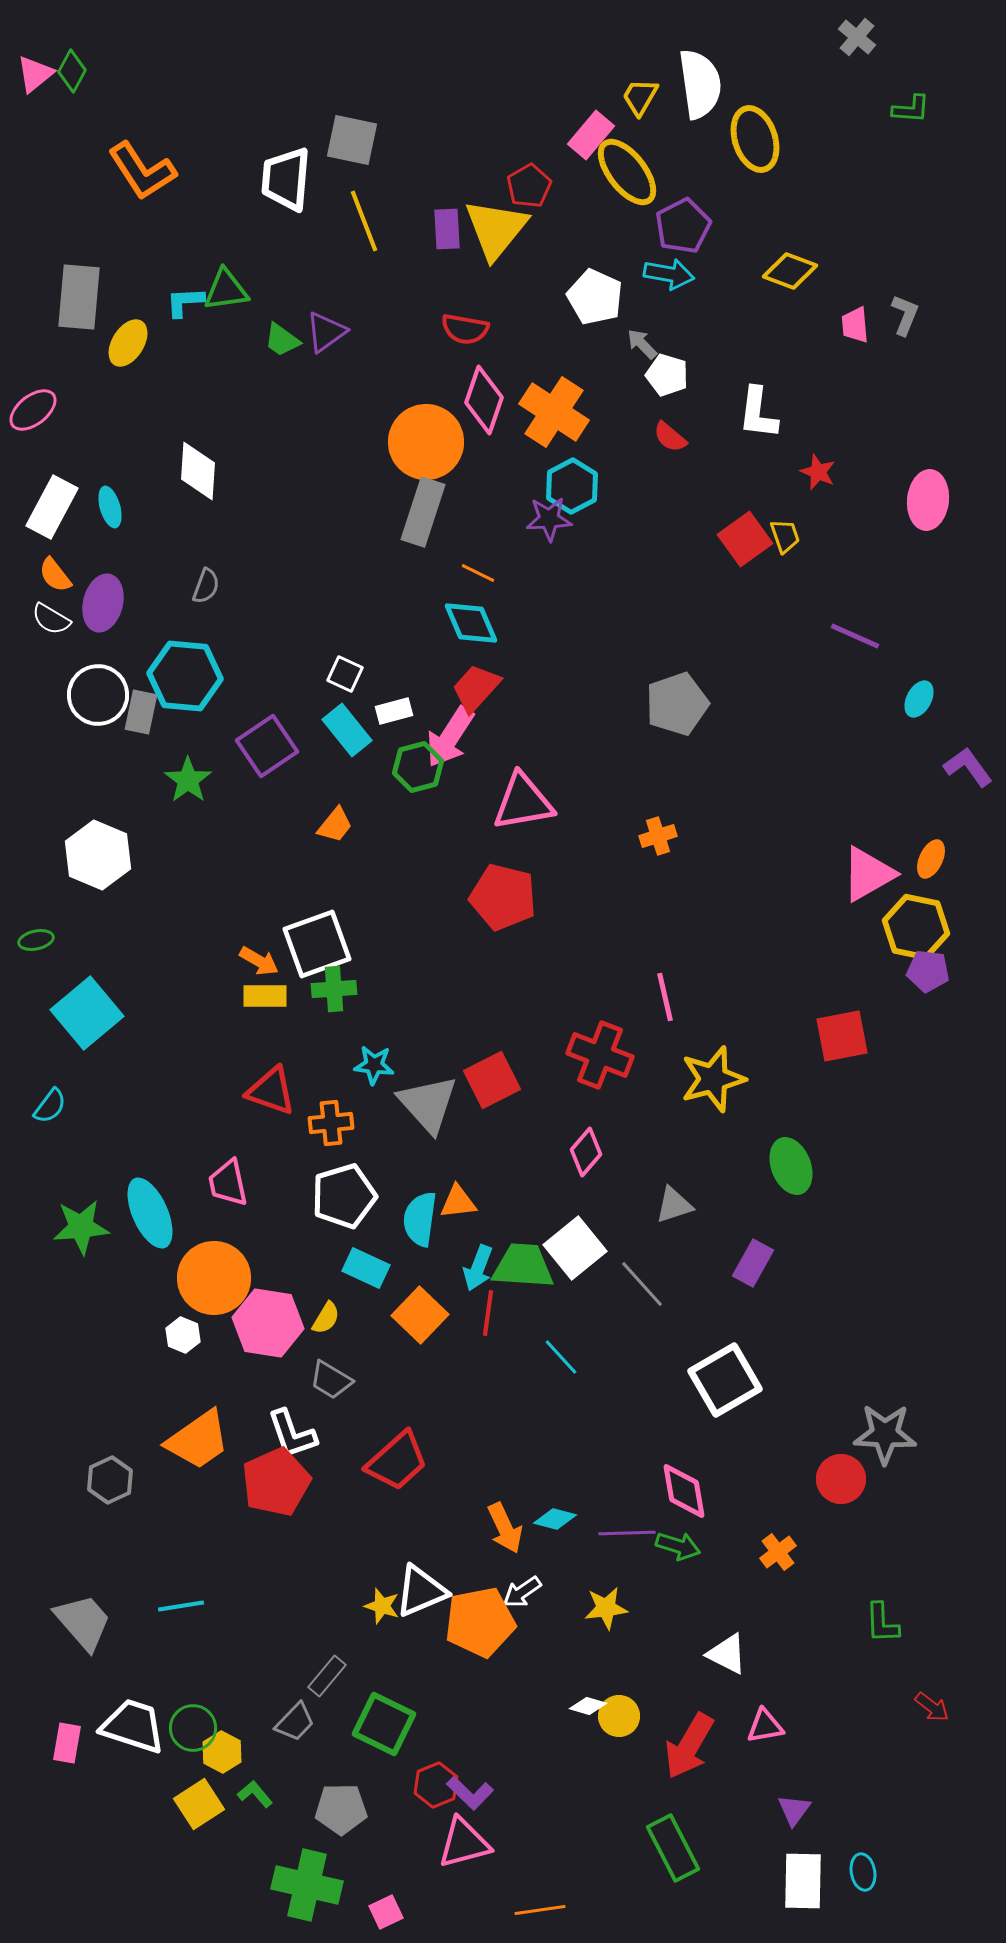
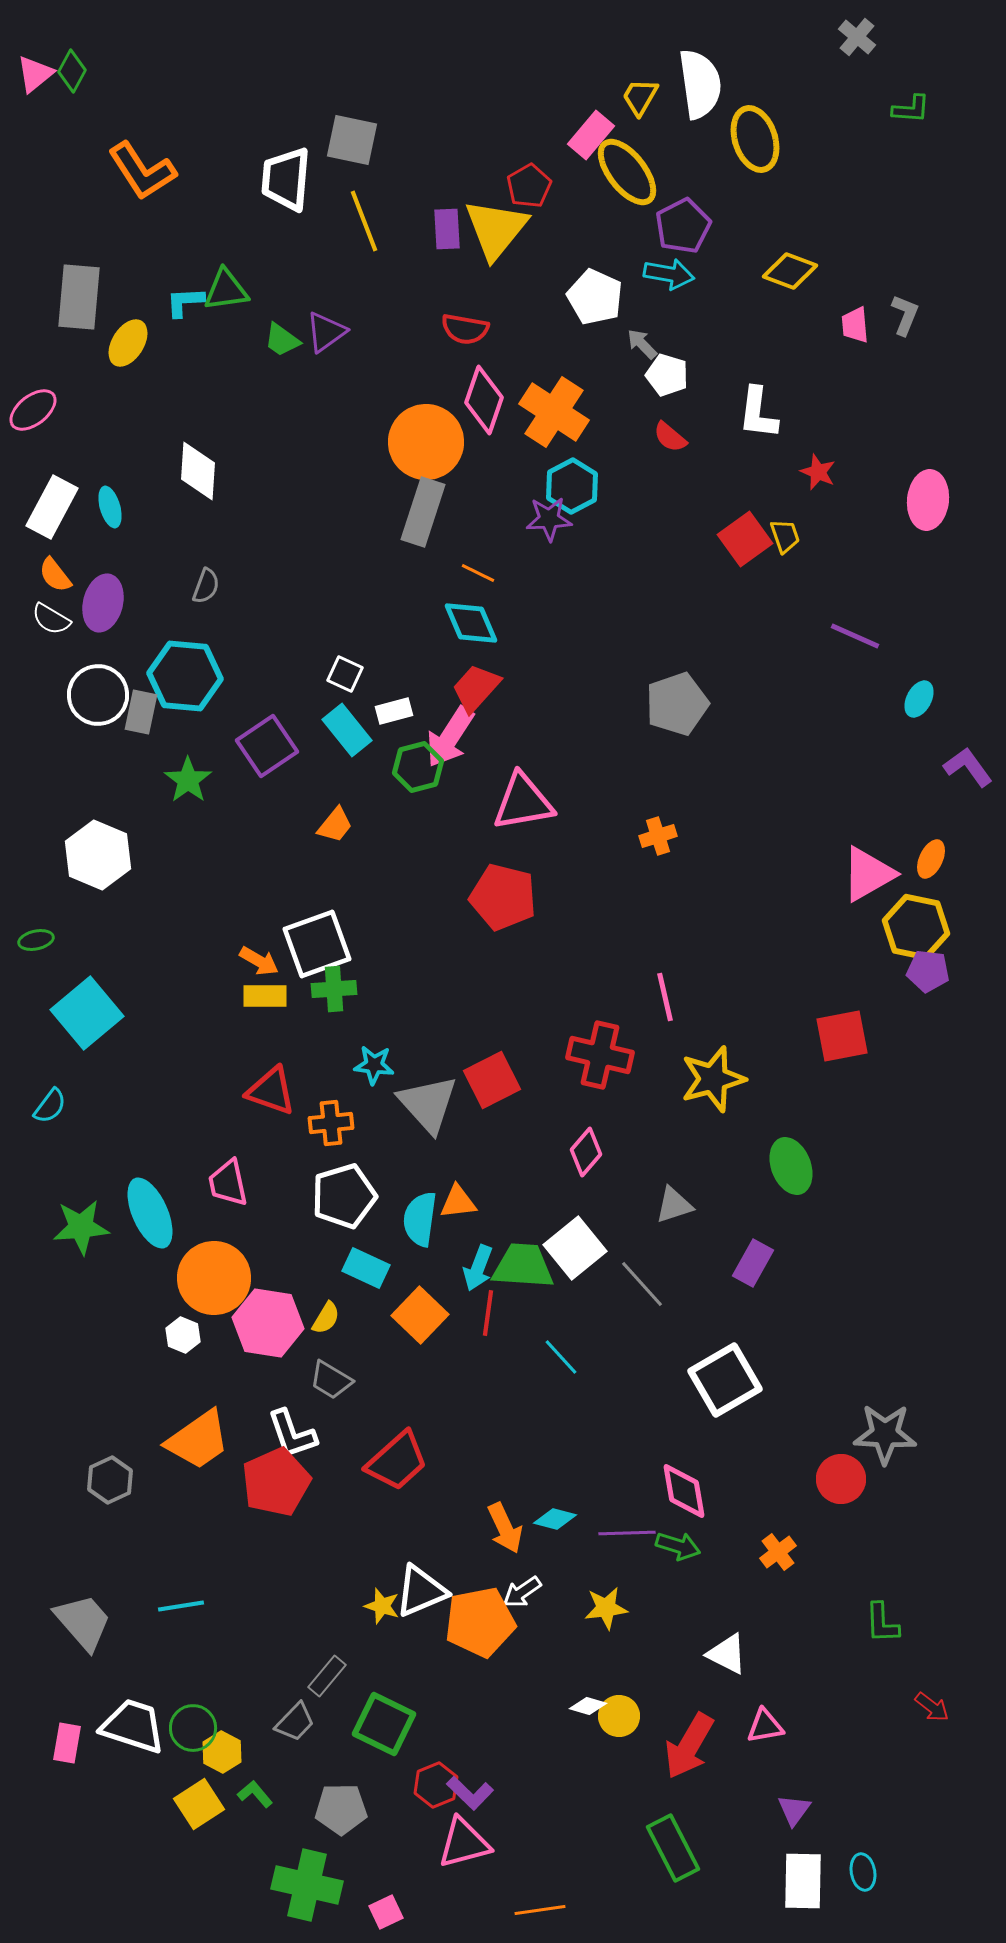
red cross at (600, 1055): rotated 8 degrees counterclockwise
